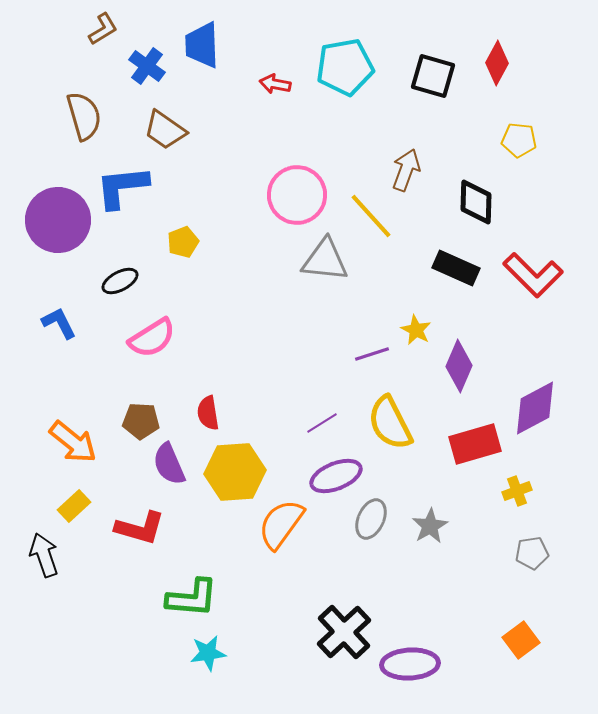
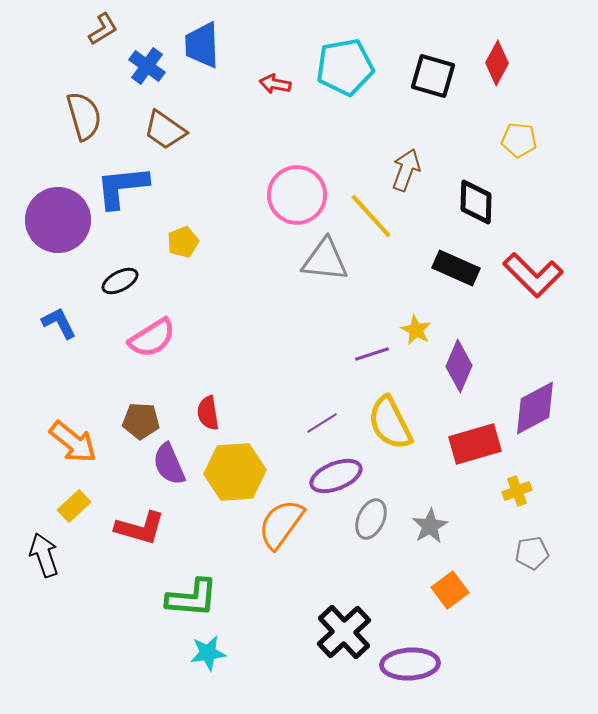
orange square at (521, 640): moved 71 px left, 50 px up
